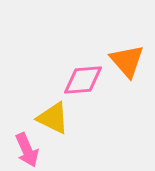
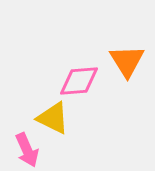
orange triangle: rotated 9 degrees clockwise
pink diamond: moved 4 px left, 1 px down
